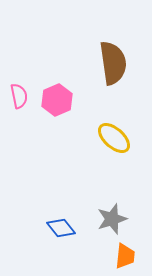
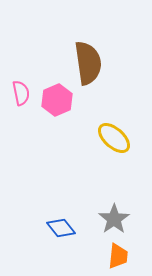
brown semicircle: moved 25 px left
pink semicircle: moved 2 px right, 3 px up
gray star: moved 2 px right; rotated 16 degrees counterclockwise
orange trapezoid: moved 7 px left
